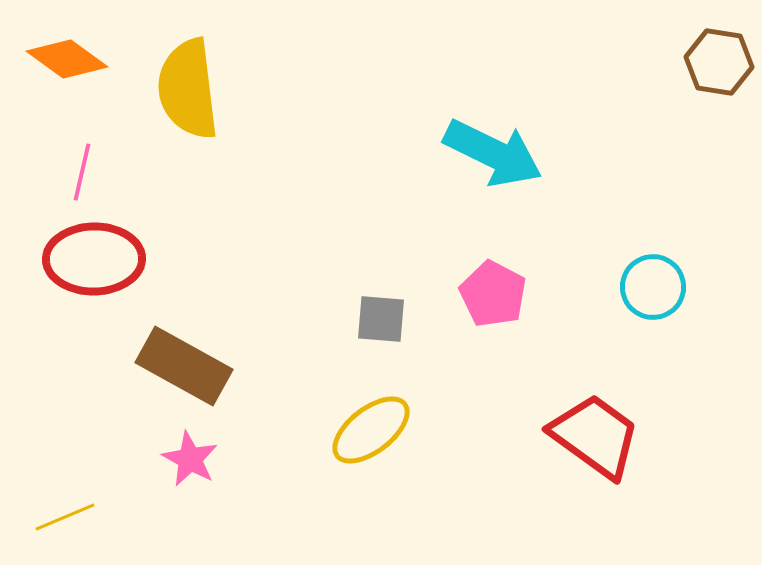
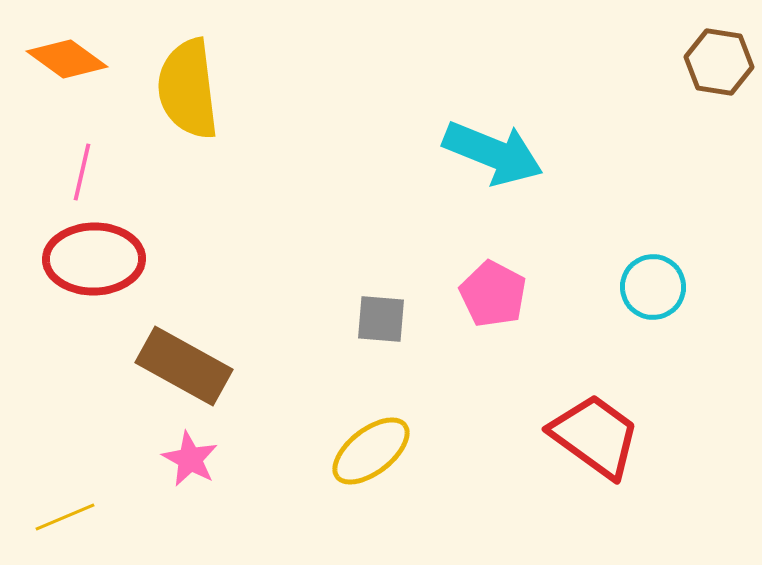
cyan arrow: rotated 4 degrees counterclockwise
yellow ellipse: moved 21 px down
